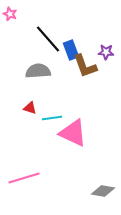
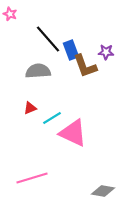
red triangle: rotated 40 degrees counterclockwise
cyan line: rotated 24 degrees counterclockwise
pink line: moved 8 px right
